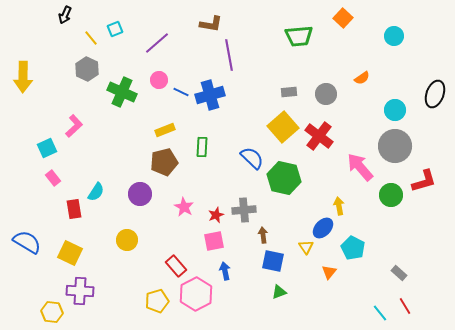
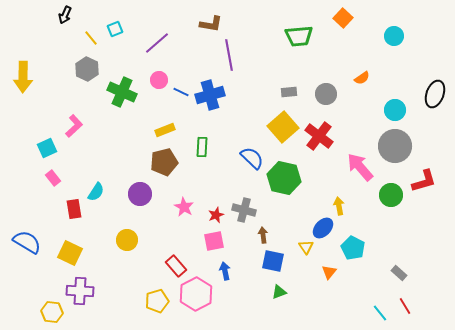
gray cross at (244, 210): rotated 20 degrees clockwise
